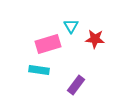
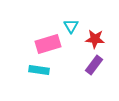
purple rectangle: moved 18 px right, 20 px up
